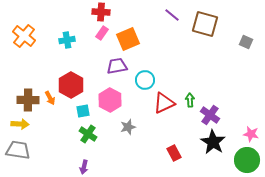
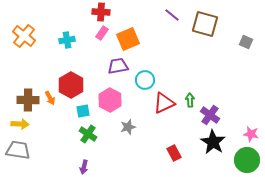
purple trapezoid: moved 1 px right
